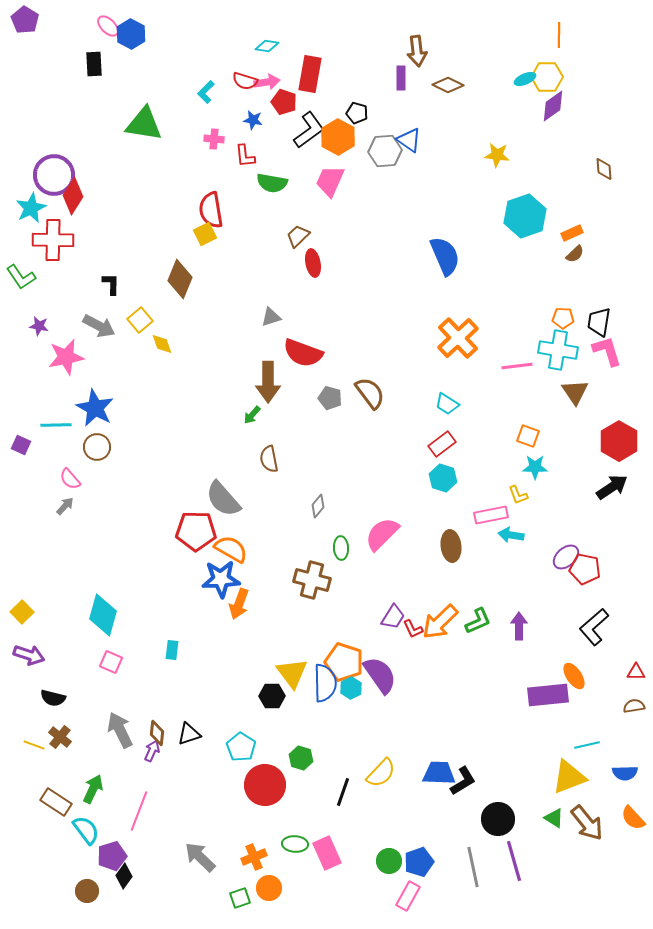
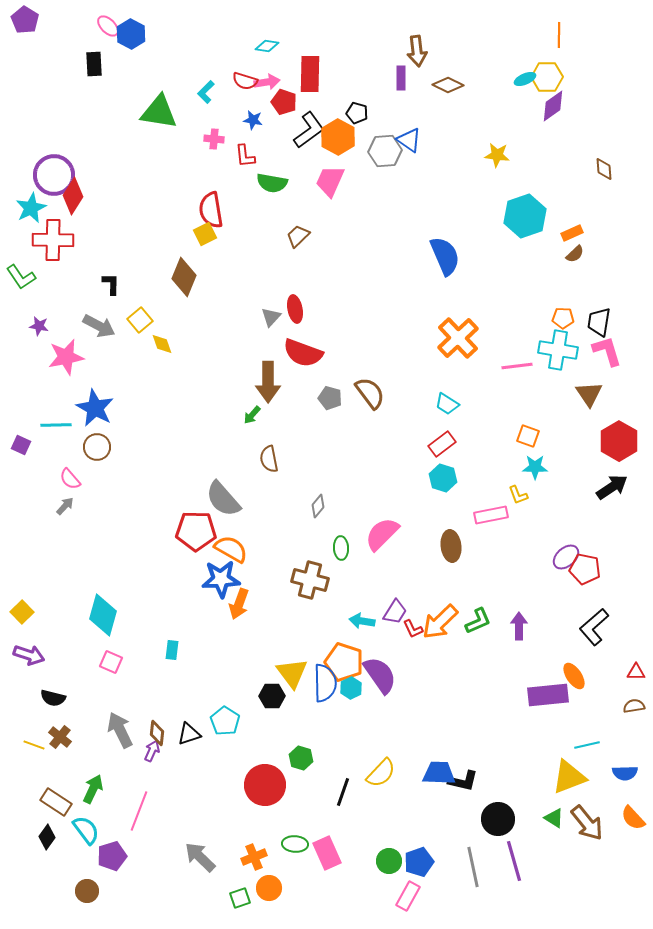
red rectangle at (310, 74): rotated 9 degrees counterclockwise
green triangle at (144, 124): moved 15 px right, 12 px up
red ellipse at (313, 263): moved 18 px left, 46 px down
brown diamond at (180, 279): moved 4 px right, 2 px up
gray triangle at (271, 317): rotated 30 degrees counterclockwise
brown triangle at (575, 392): moved 14 px right, 2 px down
cyan arrow at (511, 535): moved 149 px left, 86 px down
brown cross at (312, 580): moved 2 px left
purple trapezoid at (393, 617): moved 2 px right, 5 px up
cyan pentagon at (241, 747): moved 16 px left, 26 px up
black L-shape at (463, 781): rotated 44 degrees clockwise
black diamond at (124, 876): moved 77 px left, 39 px up
